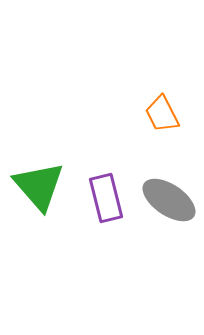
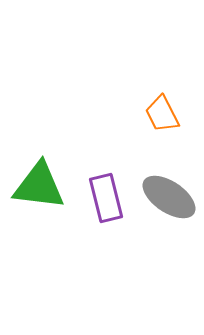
green triangle: rotated 42 degrees counterclockwise
gray ellipse: moved 3 px up
